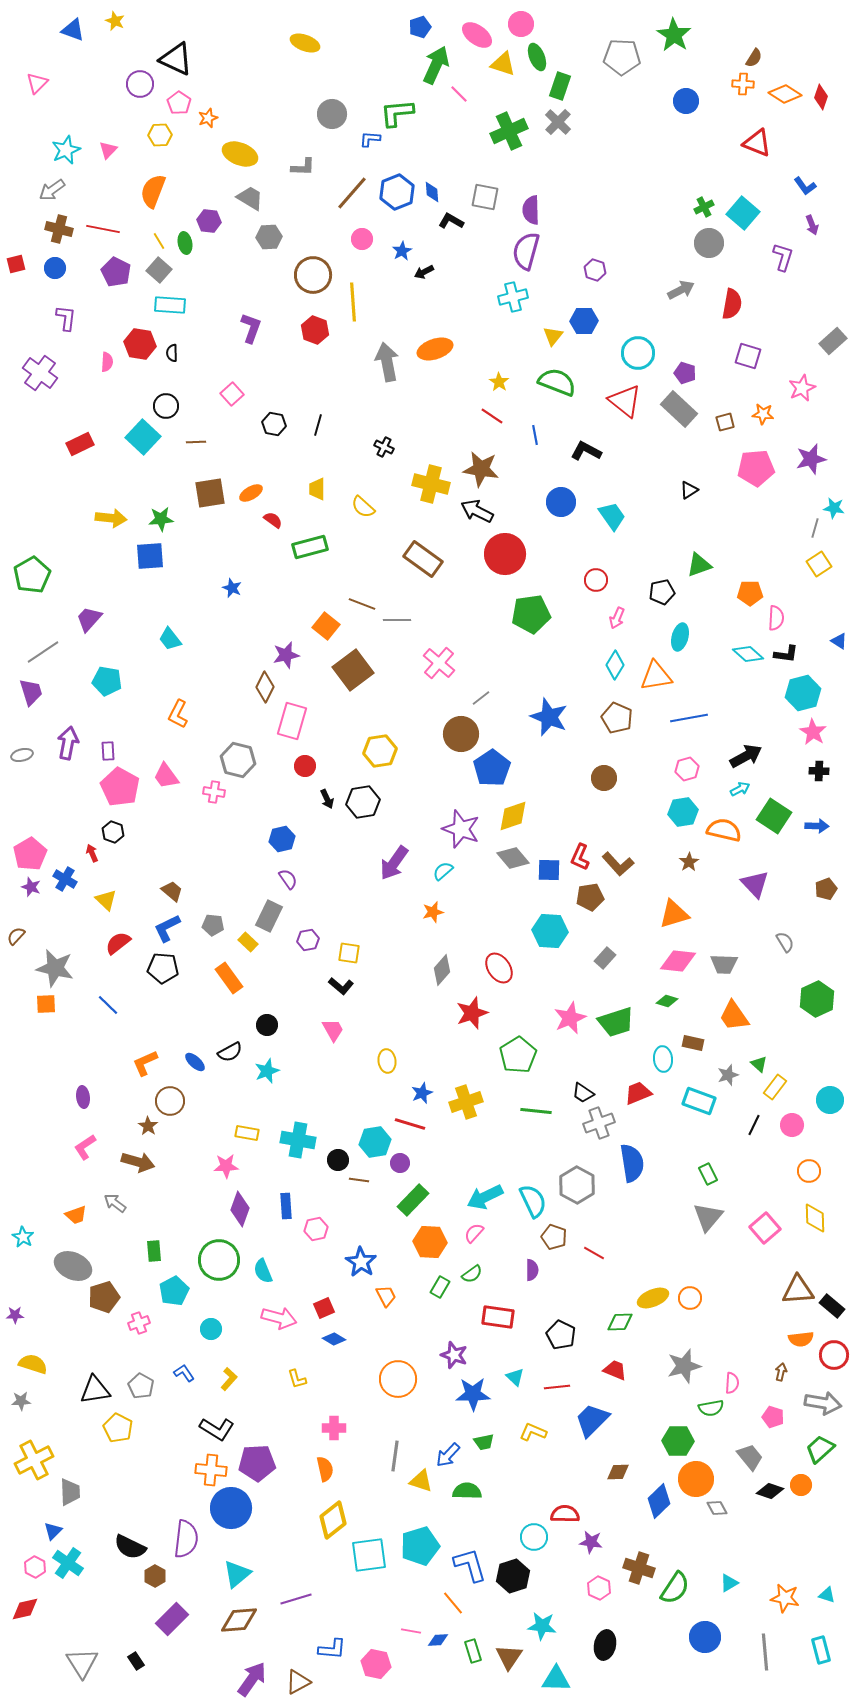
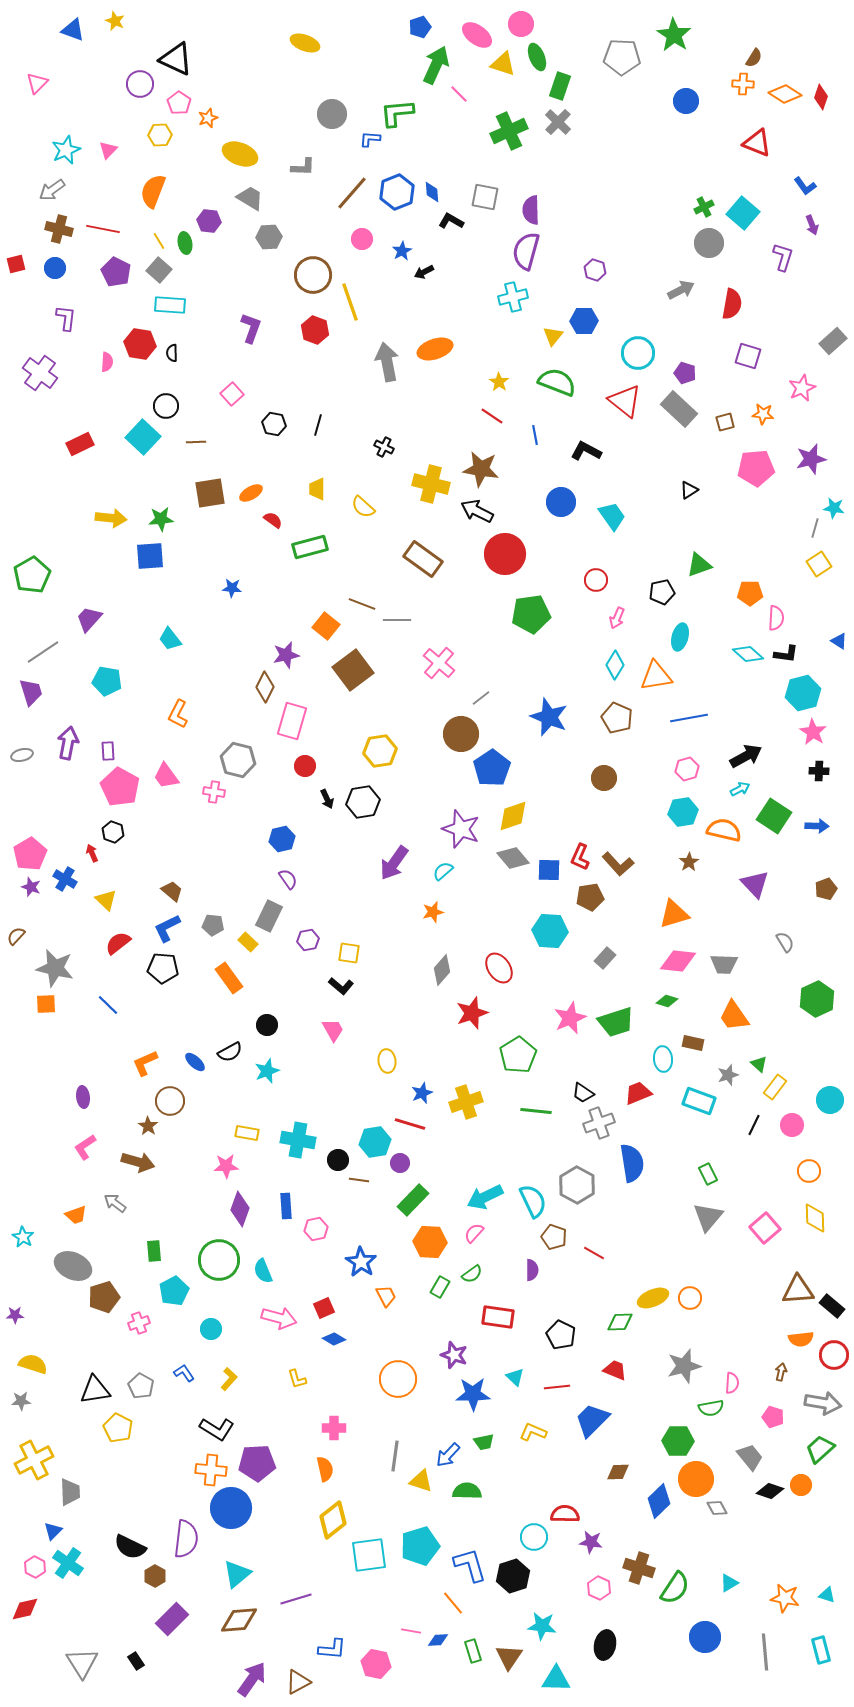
yellow line at (353, 302): moved 3 px left; rotated 15 degrees counterclockwise
blue star at (232, 588): rotated 18 degrees counterclockwise
